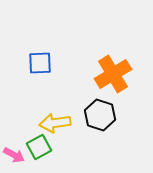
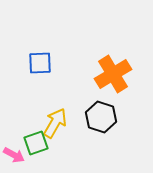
black hexagon: moved 1 px right, 2 px down
yellow arrow: rotated 128 degrees clockwise
green square: moved 3 px left, 4 px up; rotated 10 degrees clockwise
